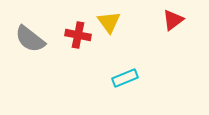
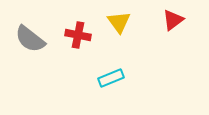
yellow triangle: moved 10 px right
cyan rectangle: moved 14 px left
